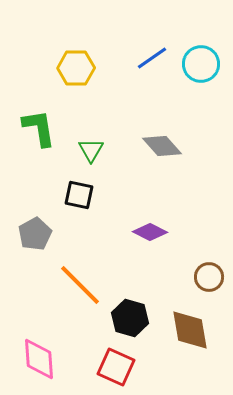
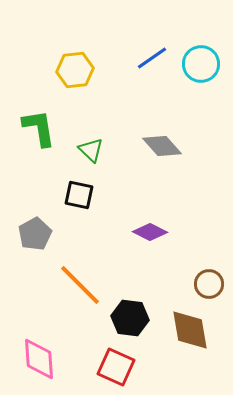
yellow hexagon: moved 1 px left, 2 px down; rotated 6 degrees counterclockwise
green triangle: rotated 16 degrees counterclockwise
brown circle: moved 7 px down
black hexagon: rotated 9 degrees counterclockwise
